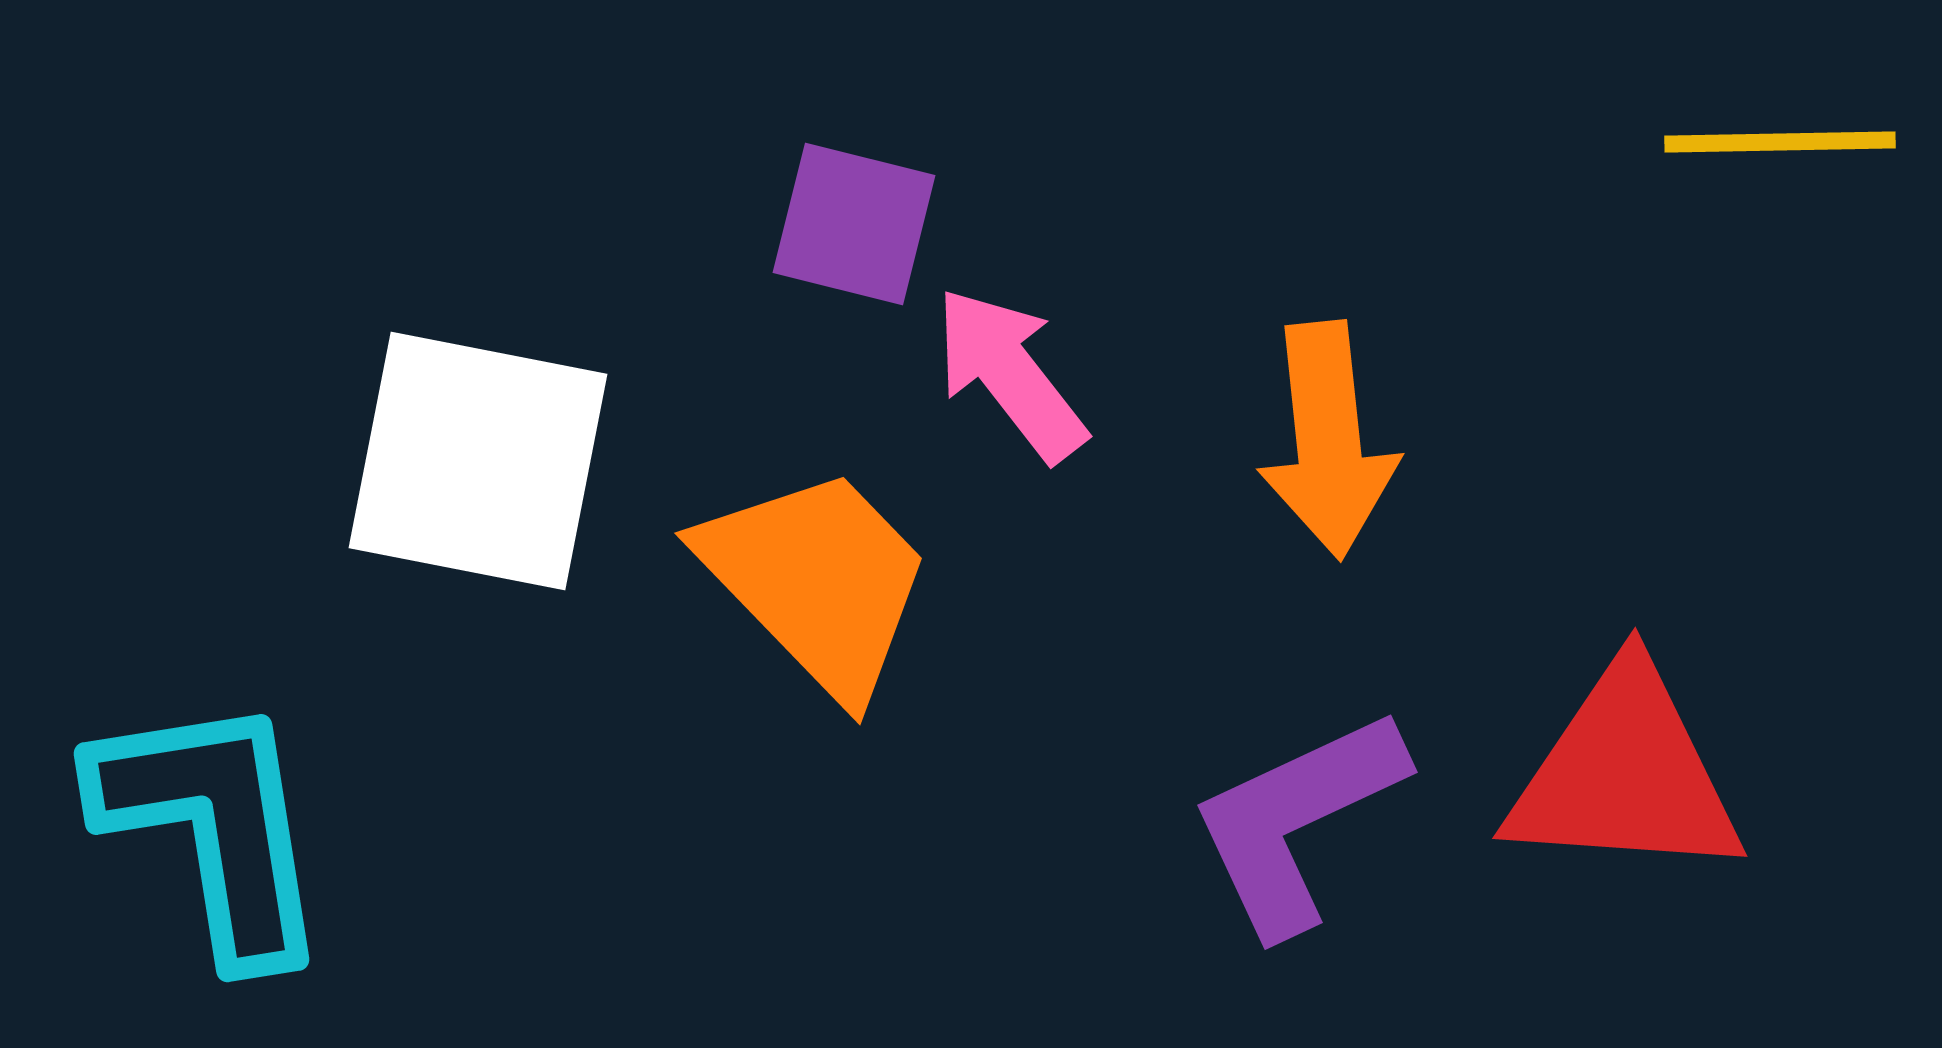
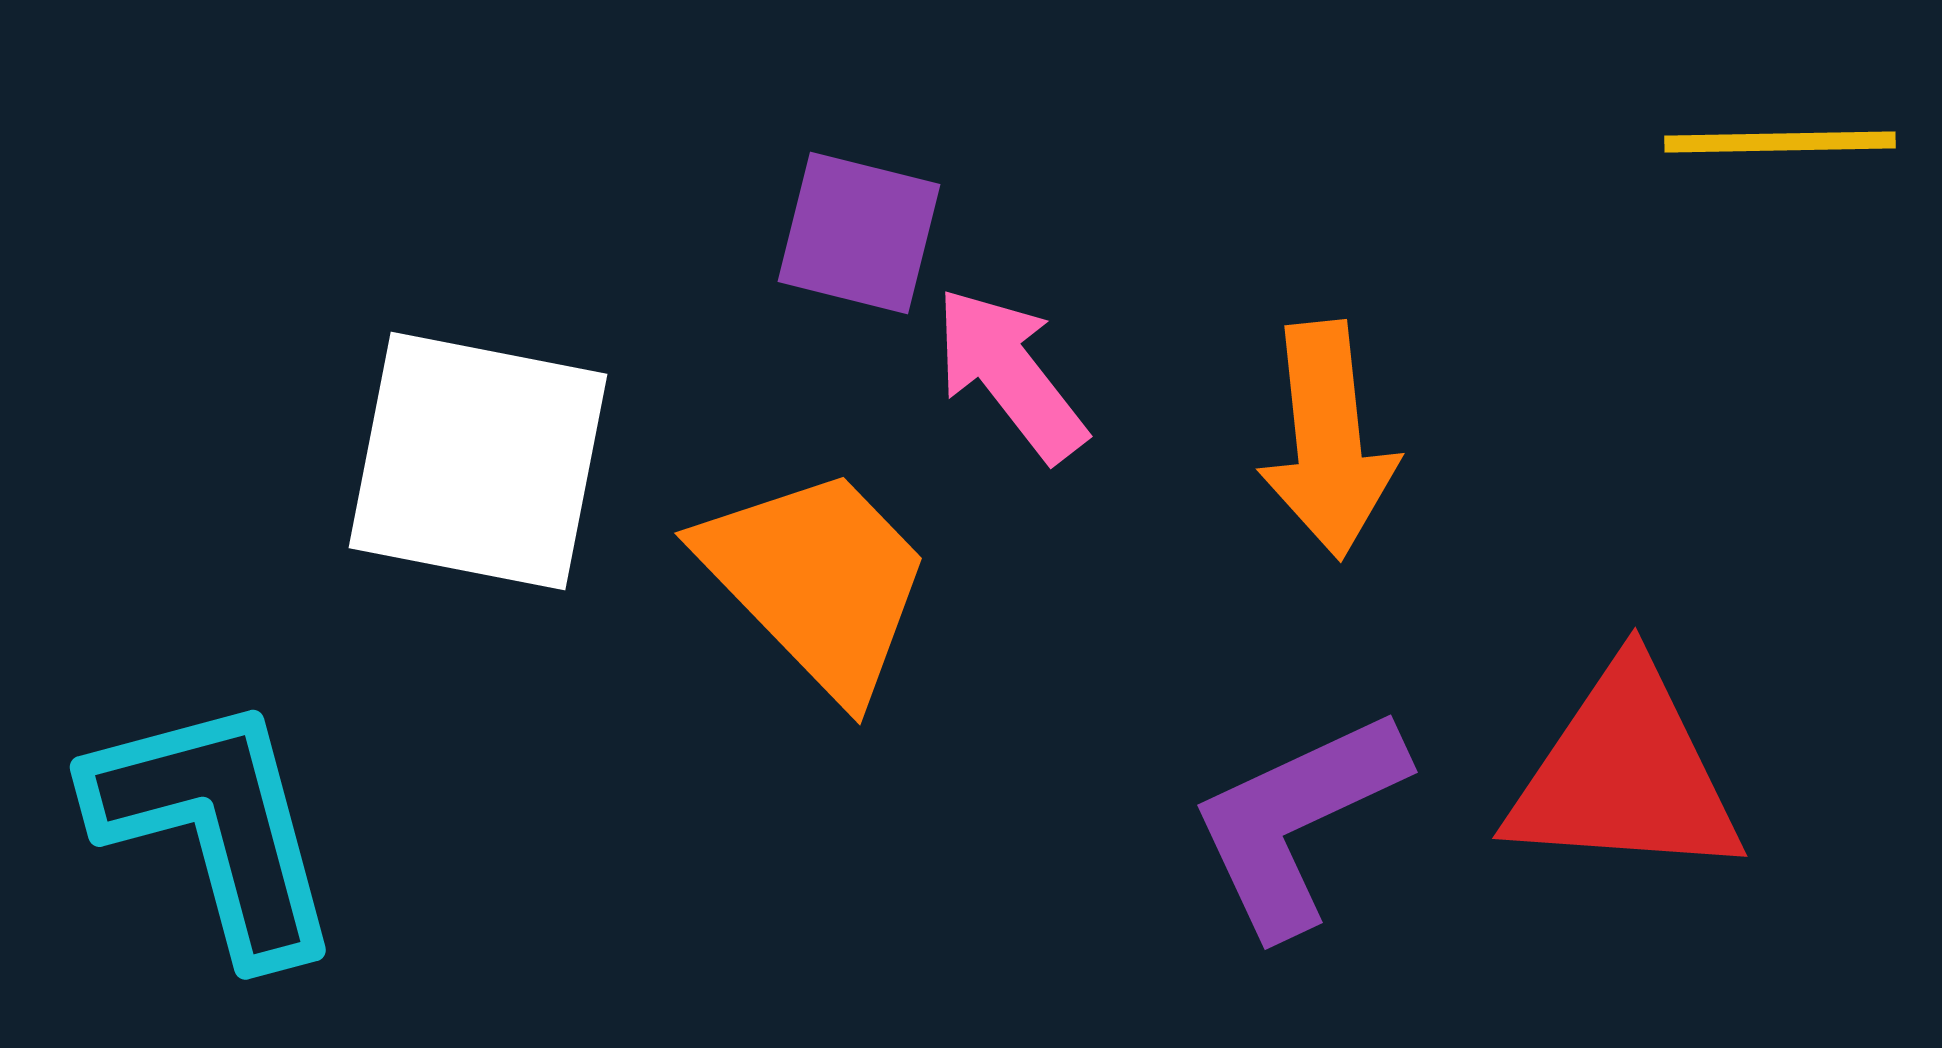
purple square: moved 5 px right, 9 px down
cyan L-shape: moved 3 px right; rotated 6 degrees counterclockwise
